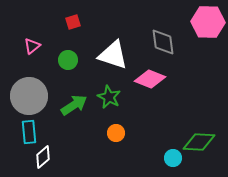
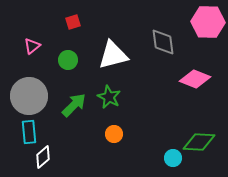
white triangle: rotated 32 degrees counterclockwise
pink diamond: moved 45 px right
green arrow: rotated 12 degrees counterclockwise
orange circle: moved 2 px left, 1 px down
